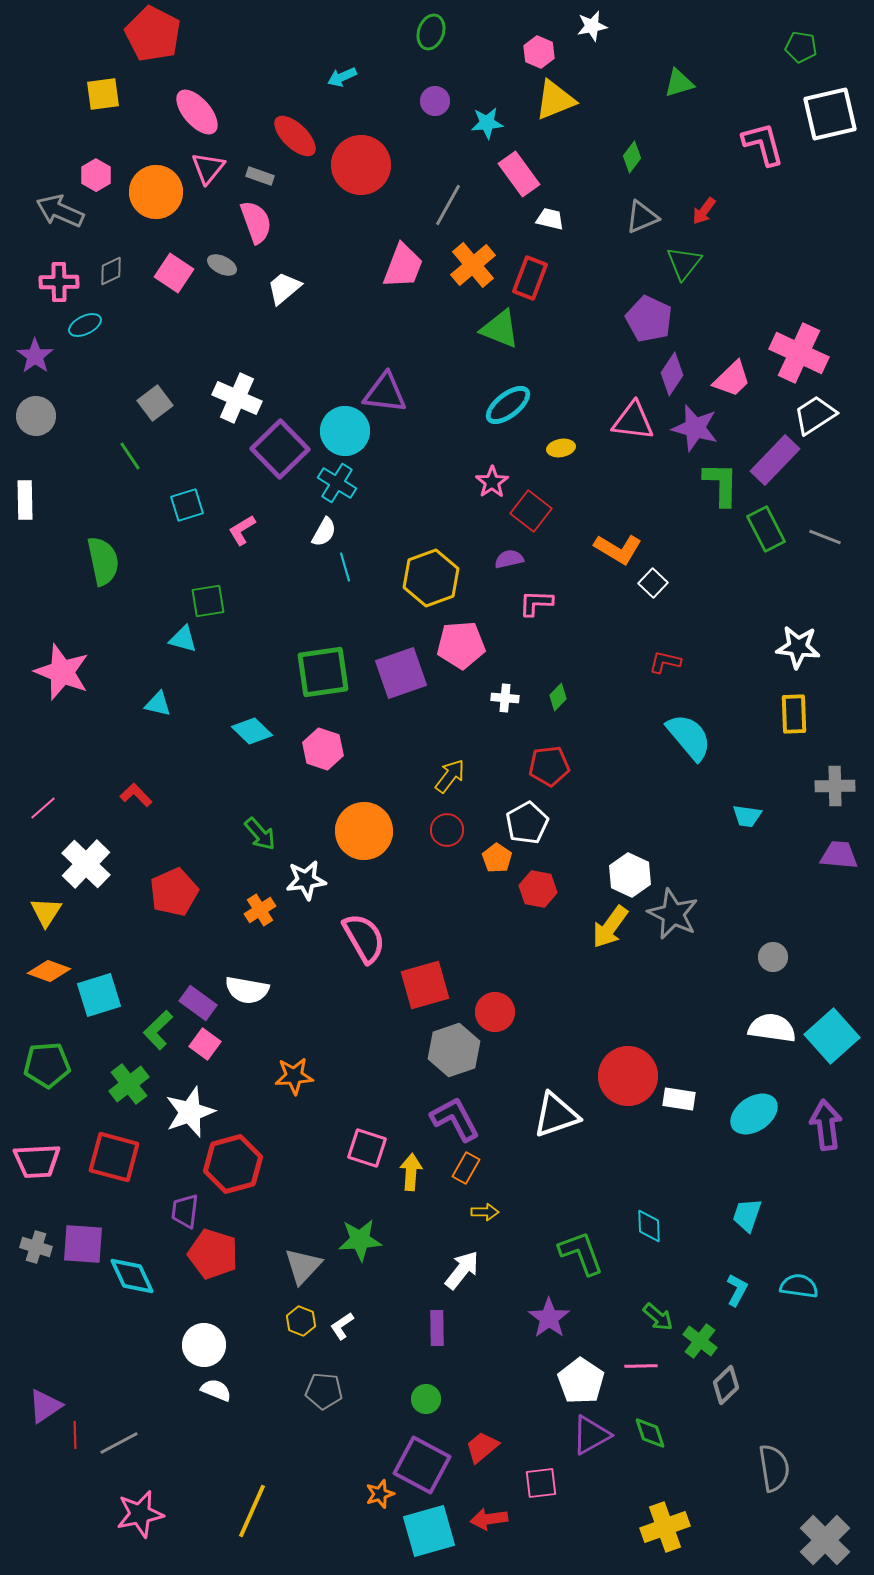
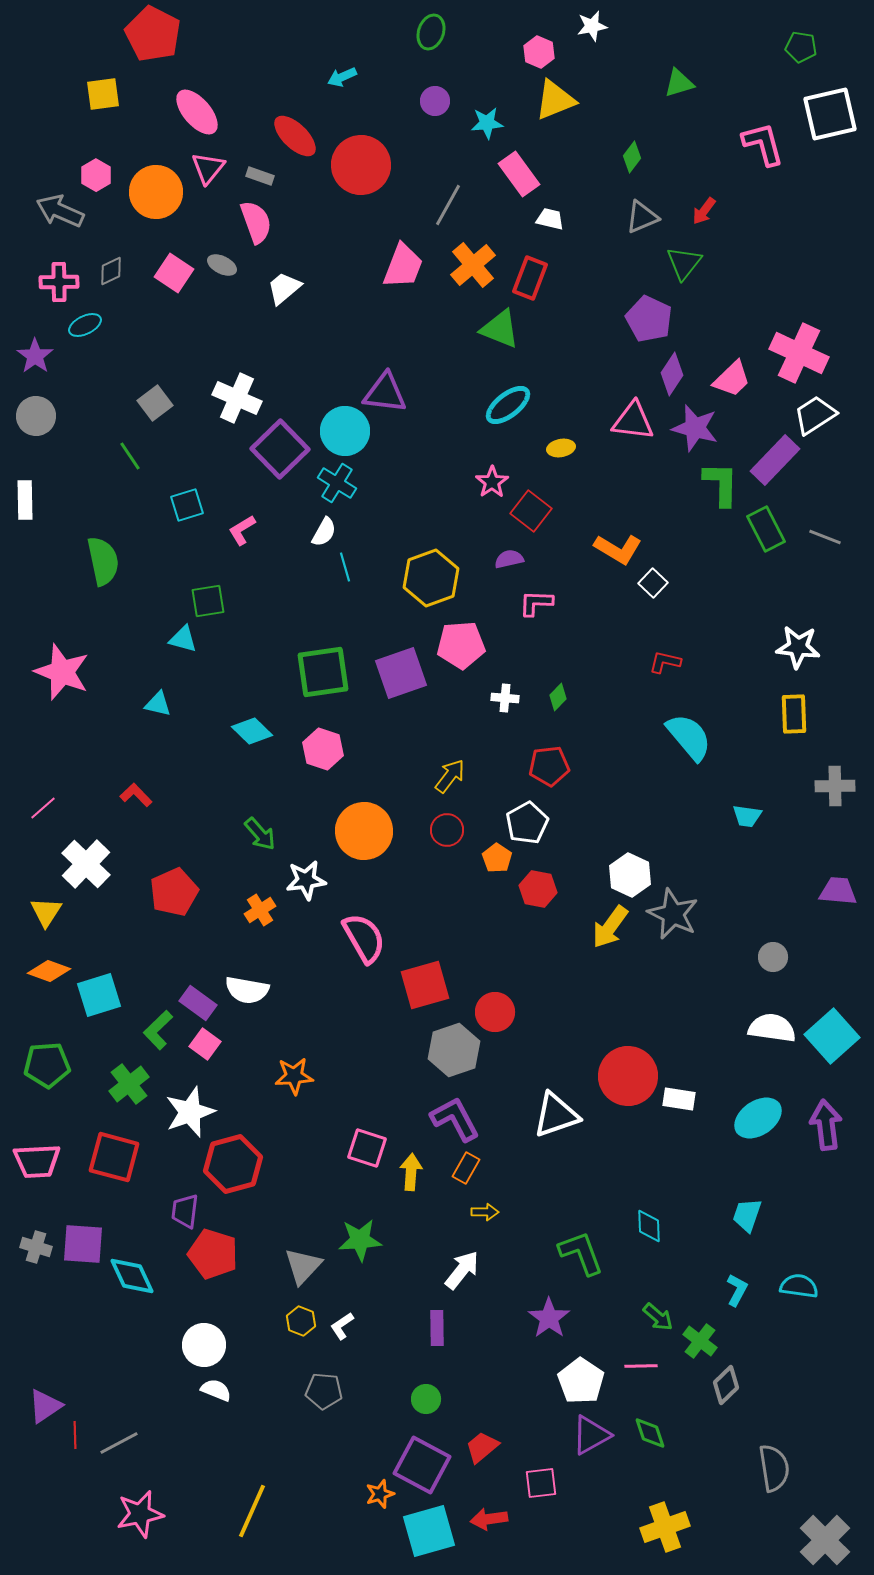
purple trapezoid at (839, 855): moved 1 px left, 36 px down
cyan ellipse at (754, 1114): moved 4 px right, 4 px down
